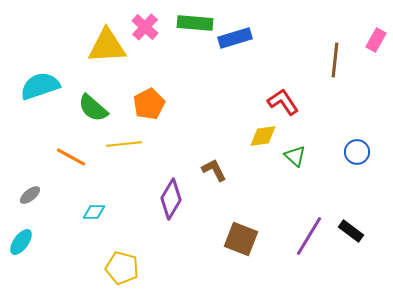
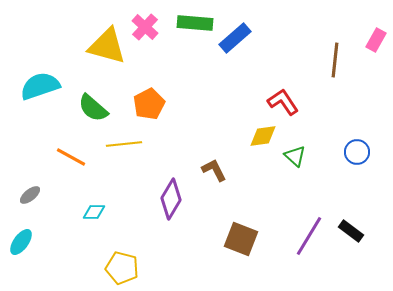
blue rectangle: rotated 24 degrees counterclockwise
yellow triangle: rotated 18 degrees clockwise
